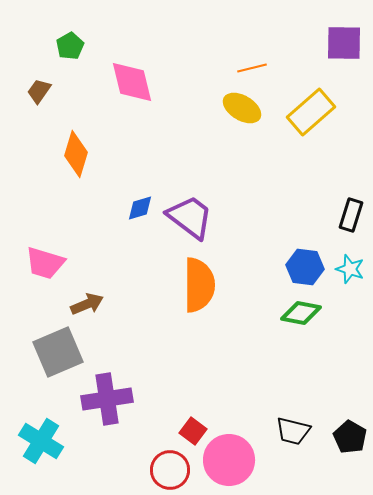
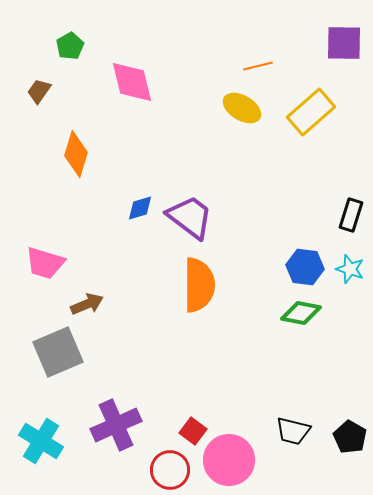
orange line: moved 6 px right, 2 px up
purple cross: moved 9 px right, 26 px down; rotated 15 degrees counterclockwise
